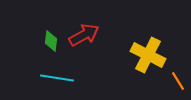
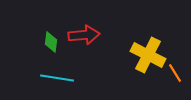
red arrow: rotated 24 degrees clockwise
green diamond: moved 1 px down
orange line: moved 3 px left, 8 px up
